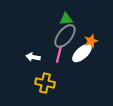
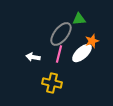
green triangle: moved 13 px right
gray ellipse: moved 4 px left, 2 px up
orange star: moved 1 px right
yellow cross: moved 7 px right
